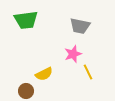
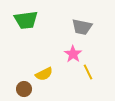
gray trapezoid: moved 2 px right, 1 px down
pink star: rotated 18 degrees counterclockwise
brown circle: moved 2 px left, 2 px up
